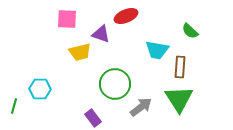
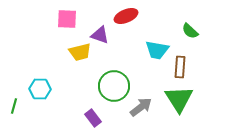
purple triangle: moved 1 px left, 1 px down
green circle: moved 1 px left, 2 px down
